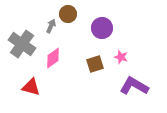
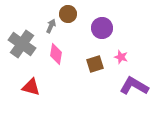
pink diamond: moved 3 px right, 4 px up; rotated 45 degrees counterclockwise
